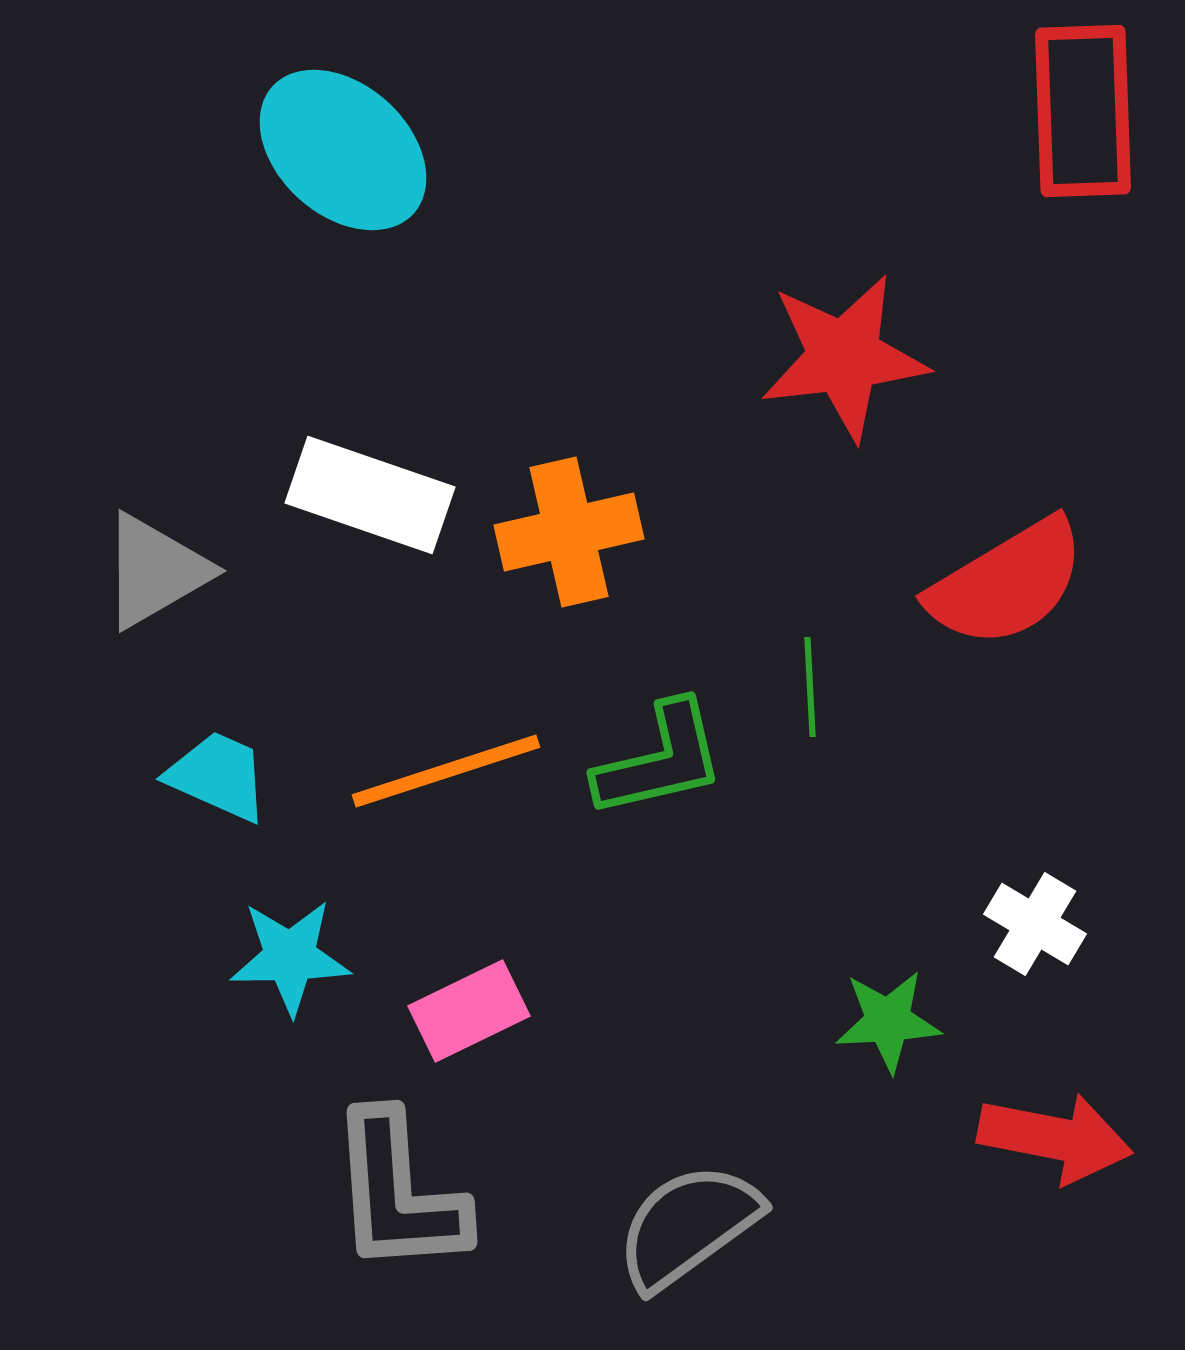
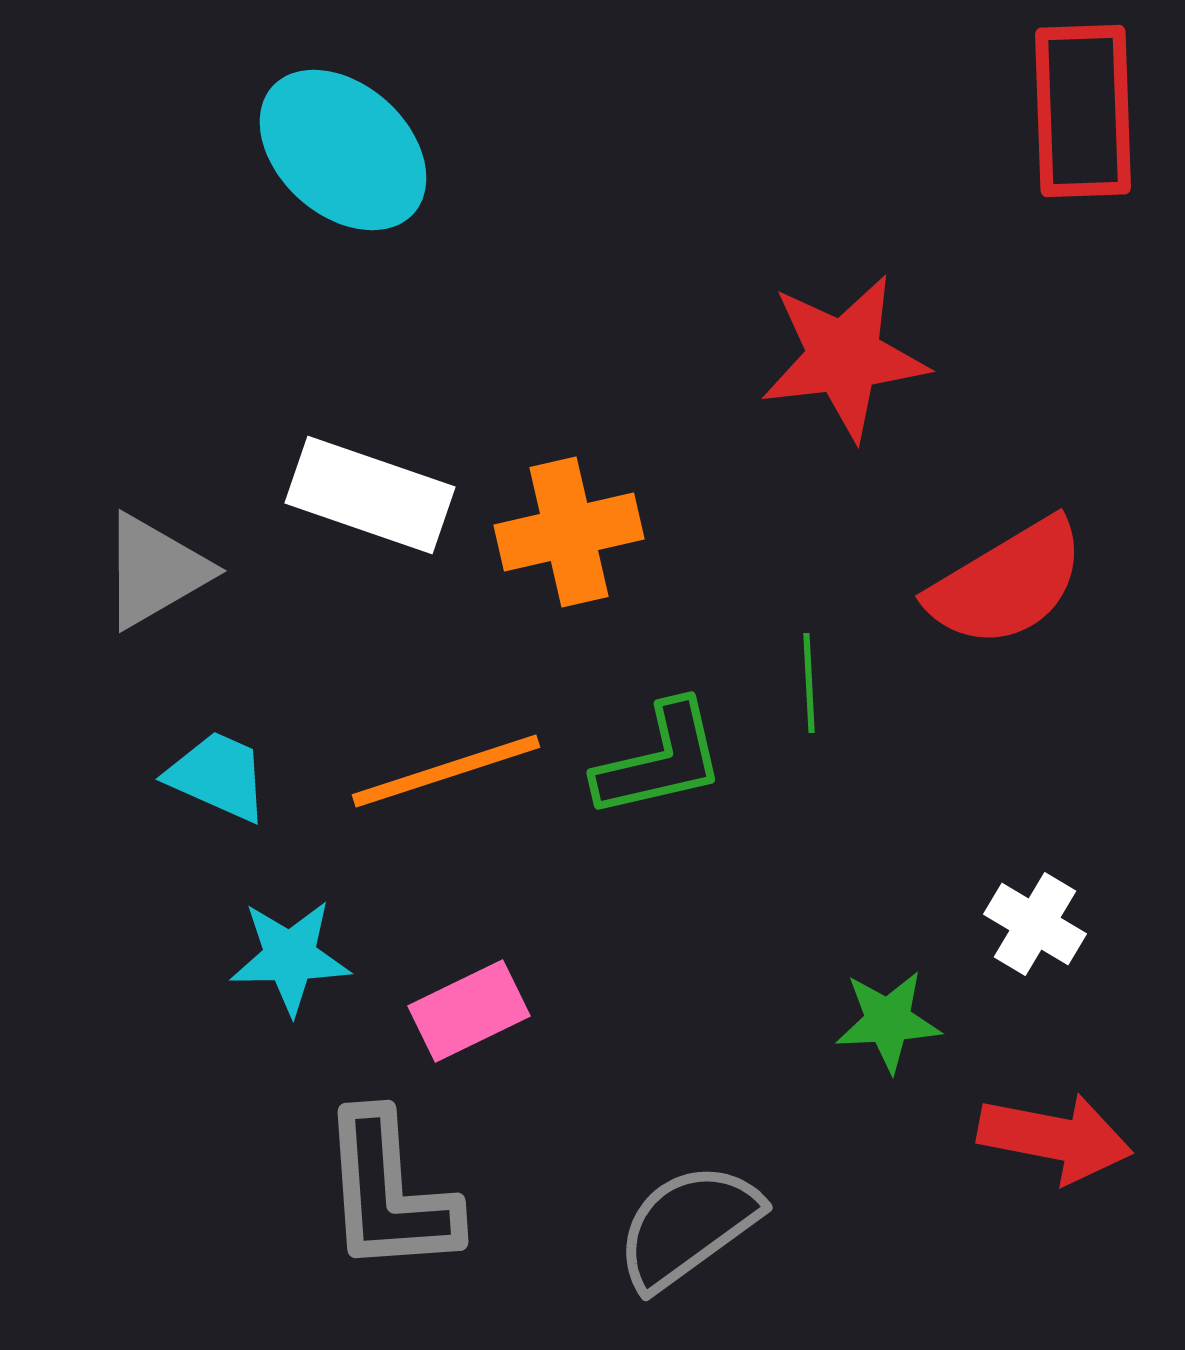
green line: moved 1 px left, 4 px up
gray L-shape: moved 9 px left
